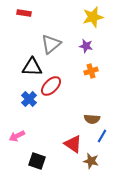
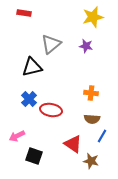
black triangle: rotated 15 degrees counterclockwise
orange cross: moved 22 px down; rotated 24 degrees clockwise
red ellipse: moved 24 px down; rotated 55 degrees clockwise
black square: moved 3 px left, 5 px up
